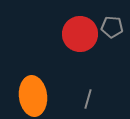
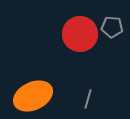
orange ellipse: rotated 72 degrees clockwise
